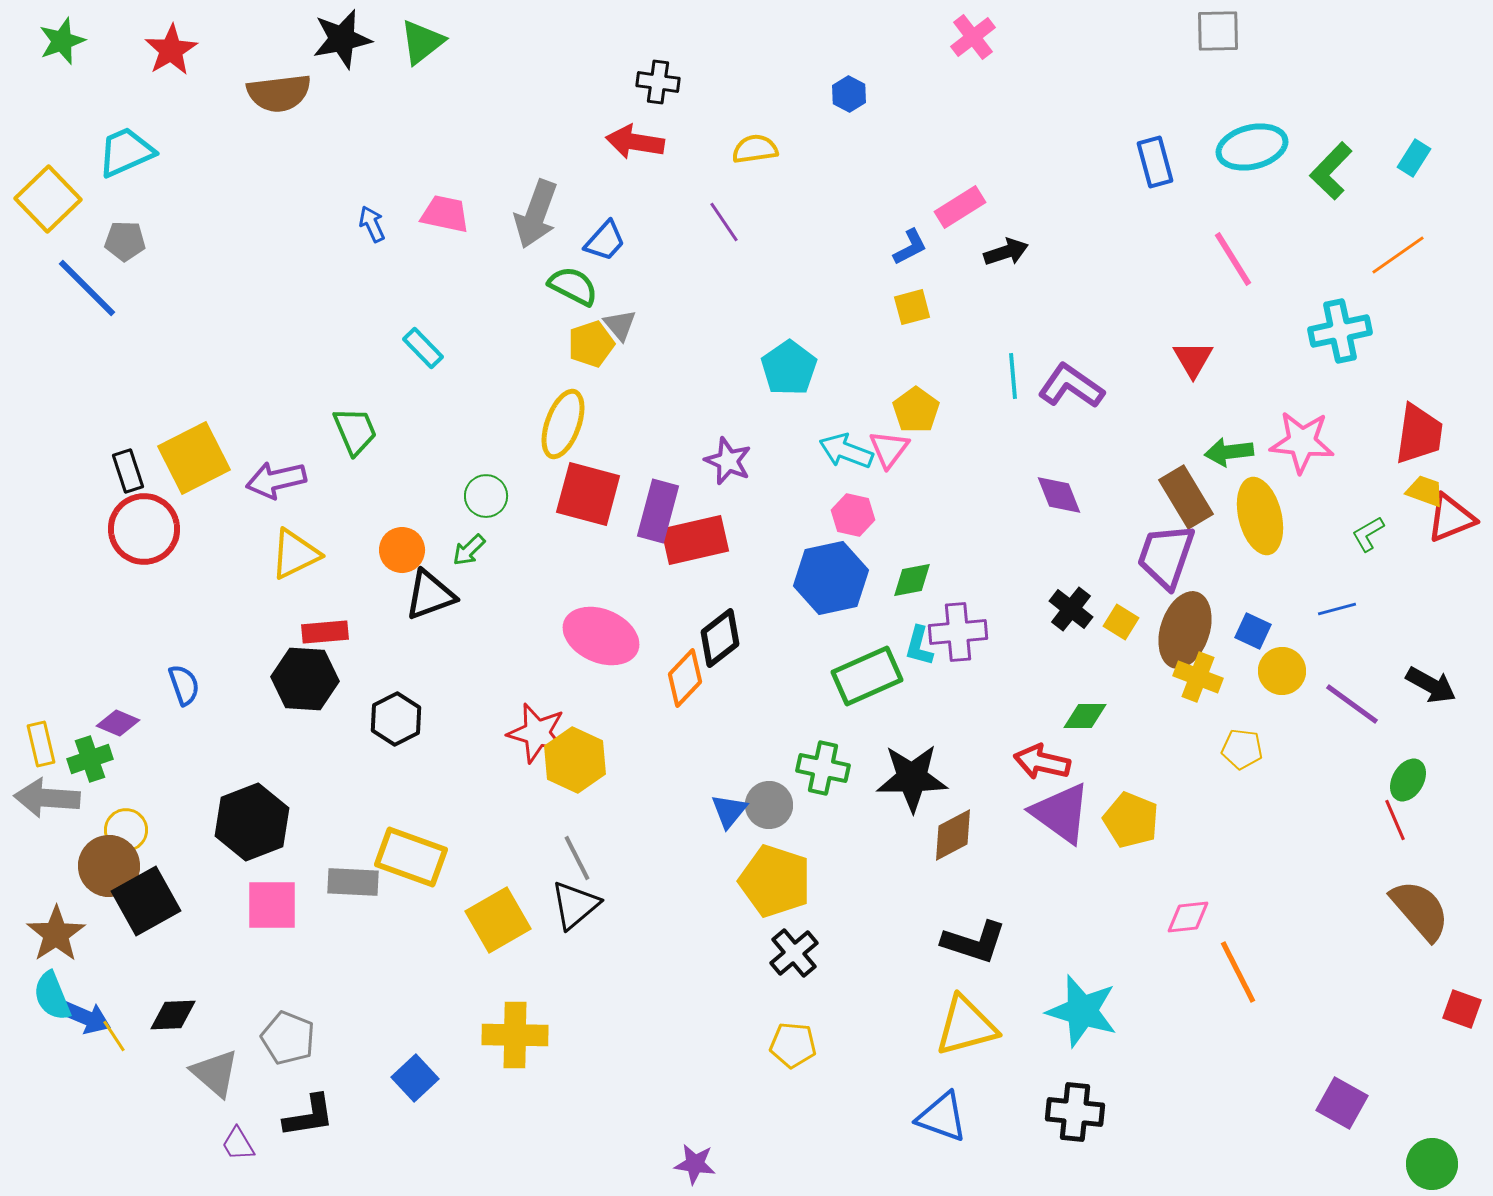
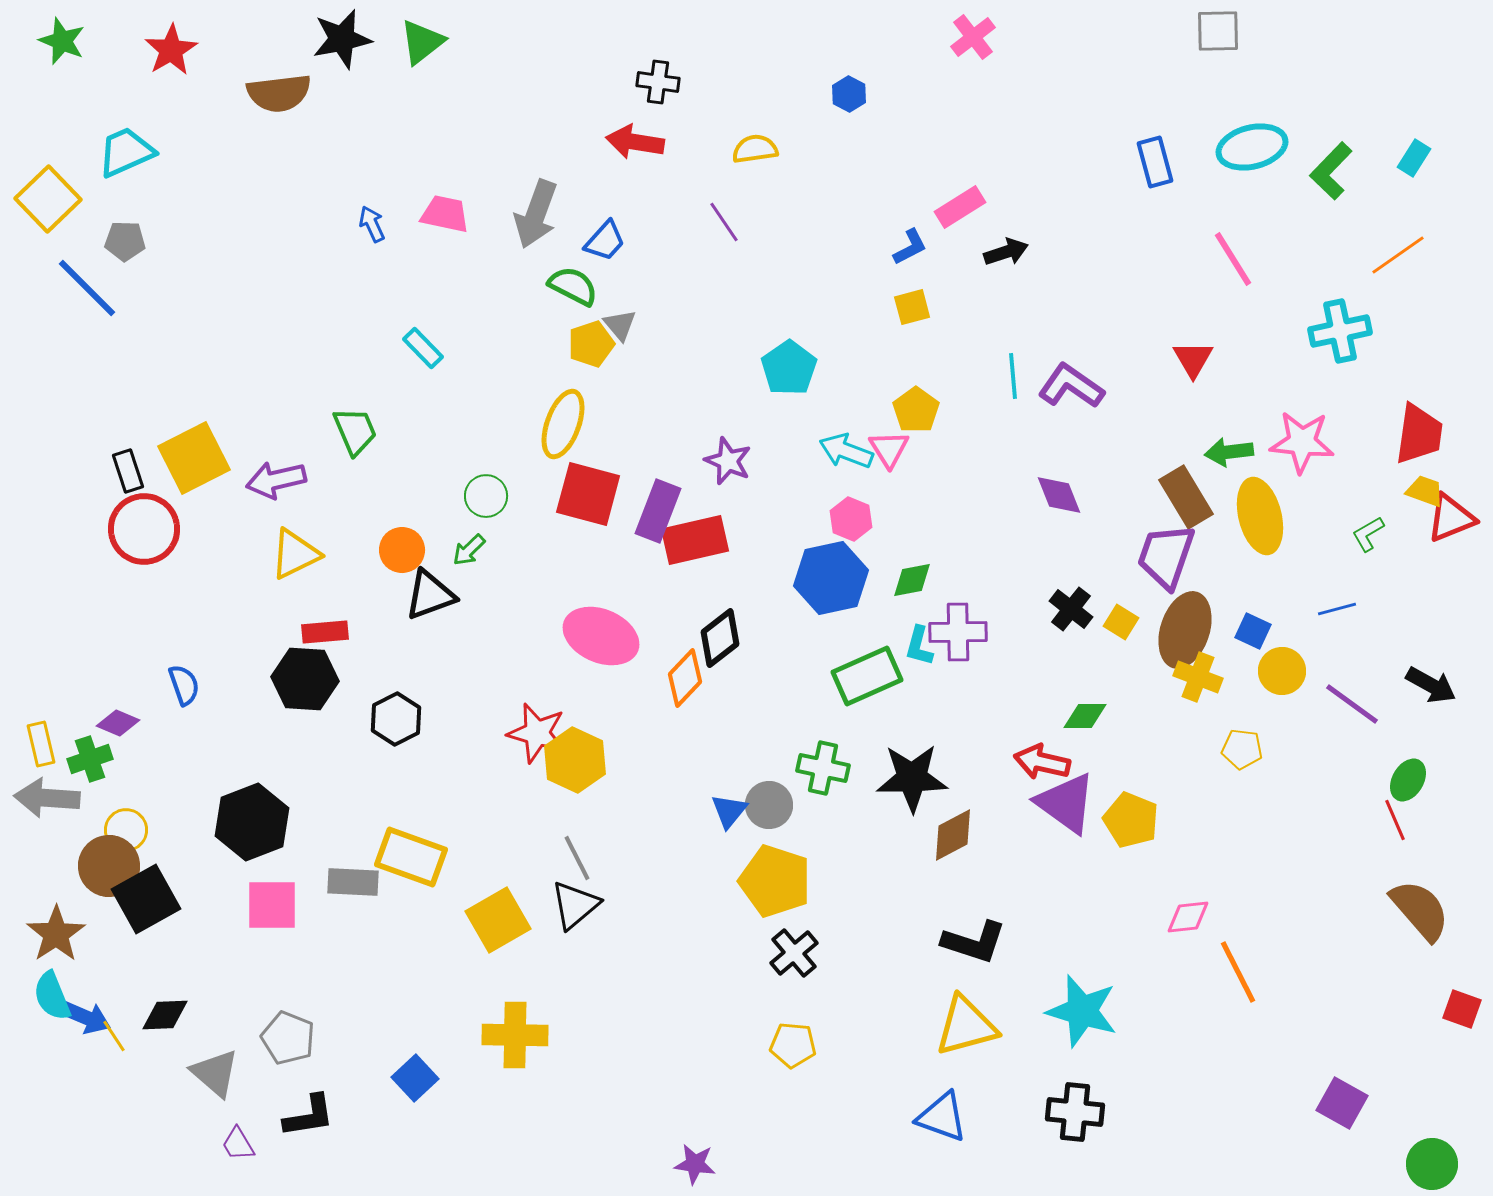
green star at (62, 41): rotated 30 degrees counterclockwise
pink triangle at (889, 449): rotated 9 degrees counterclockwise
purple rectangle at (658, 511): rotated 6 degrees clockwise
pink hexagon at (853, 515): moved 2 px left, 4 px down; rotated 9 degrees clockwise
purple cross at (958, 632): rotated 4 degrees clockwise
purple triangle at (1061, 813): moved 5 px right, 10 px up
black square at (146, 901): moved 2 px up
black diamond at (173, 1015): moved 8 px left
